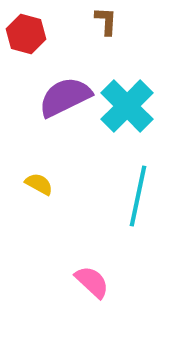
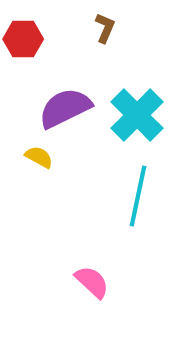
brown L-shape: moved 1 px left, 7 px down; rotated 20 degrees clockwise
red hexagon: moved 3 px left, 5 px down; rotated 15 degrees counterclockwise
purple semicircle: moved 11 px down
cyan cross: moved 10 px right, 9 px down
yellow semicircle: moved 27 px up
